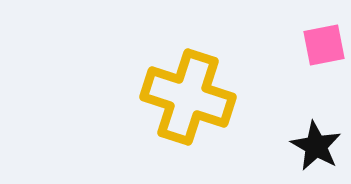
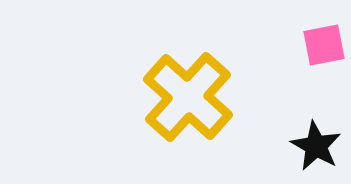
yellow cross: rotated 24 degrees clockwise
